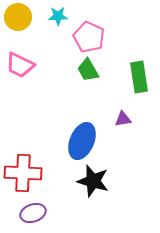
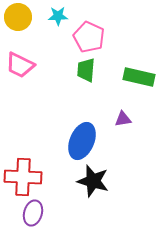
green trapezoid: moved 2 px left; rotated 35 degrees clockwise
green rectangle: rotated 68 degrees counterclockwise
red cross: moved 4 px down
purple ellipse: rotated 55 degrees counterclockwise
